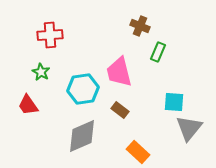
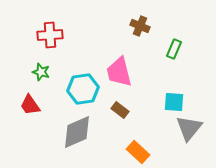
green rectangle: moved 16 px right, 3 px up
green star: rotated 12 degrees counterclockwise
red trapezoid: moved 2 px right
gray diamond: moved 5 px left, 4 px up
